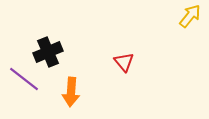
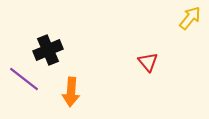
yellow arrow: moved 2 px down
black cross: moved 2 px up
red triangle: moved 24 px right
